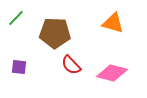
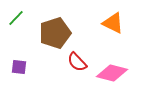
orange triangle: rotated 10 degrees clockwise
brown pentagon: rotated 20 degrees counterclockwise
red semicircle: moved 6 px right, 3 px up
